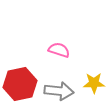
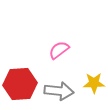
pink semicircle: rotated 55 degrees counterclockwise
red hexagon: rotated 8 degrees clockwise
